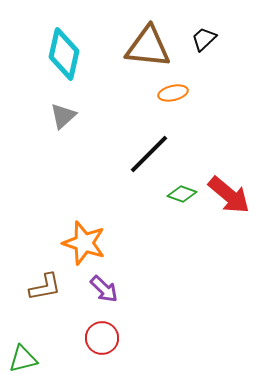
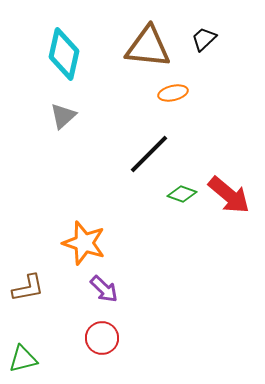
brown L-shape: moved 17 px left, 1 px down
